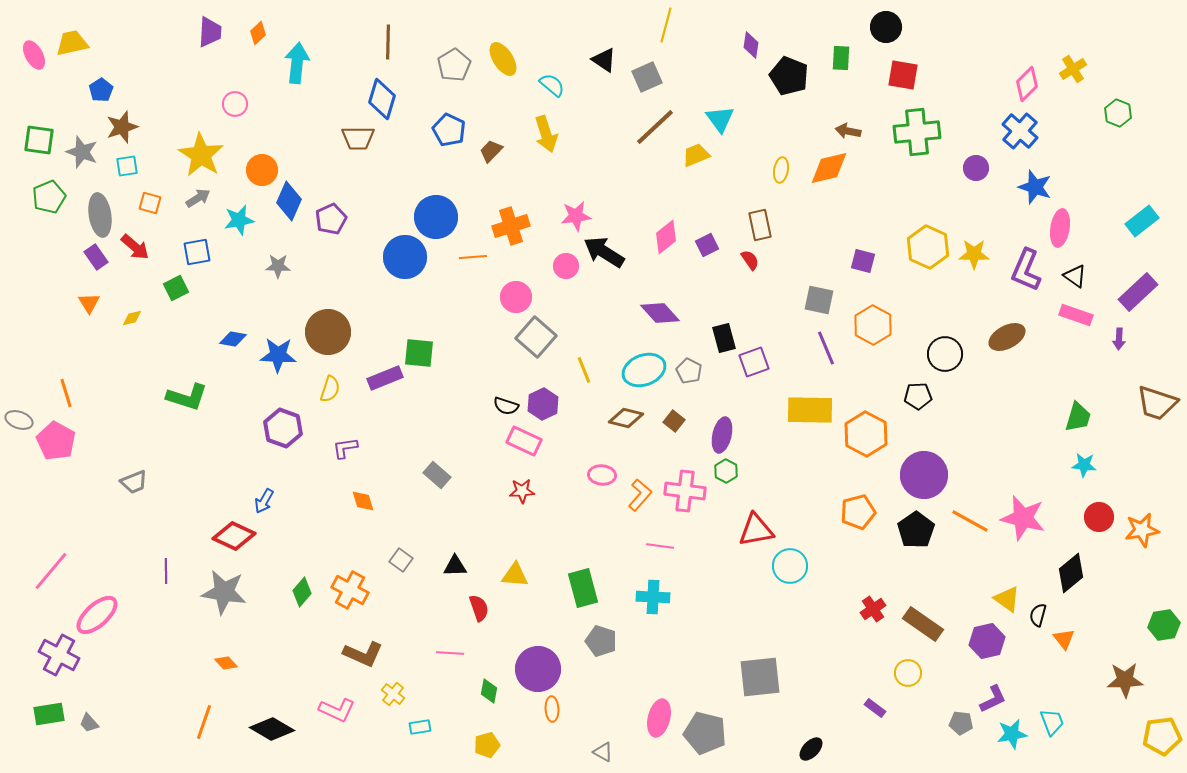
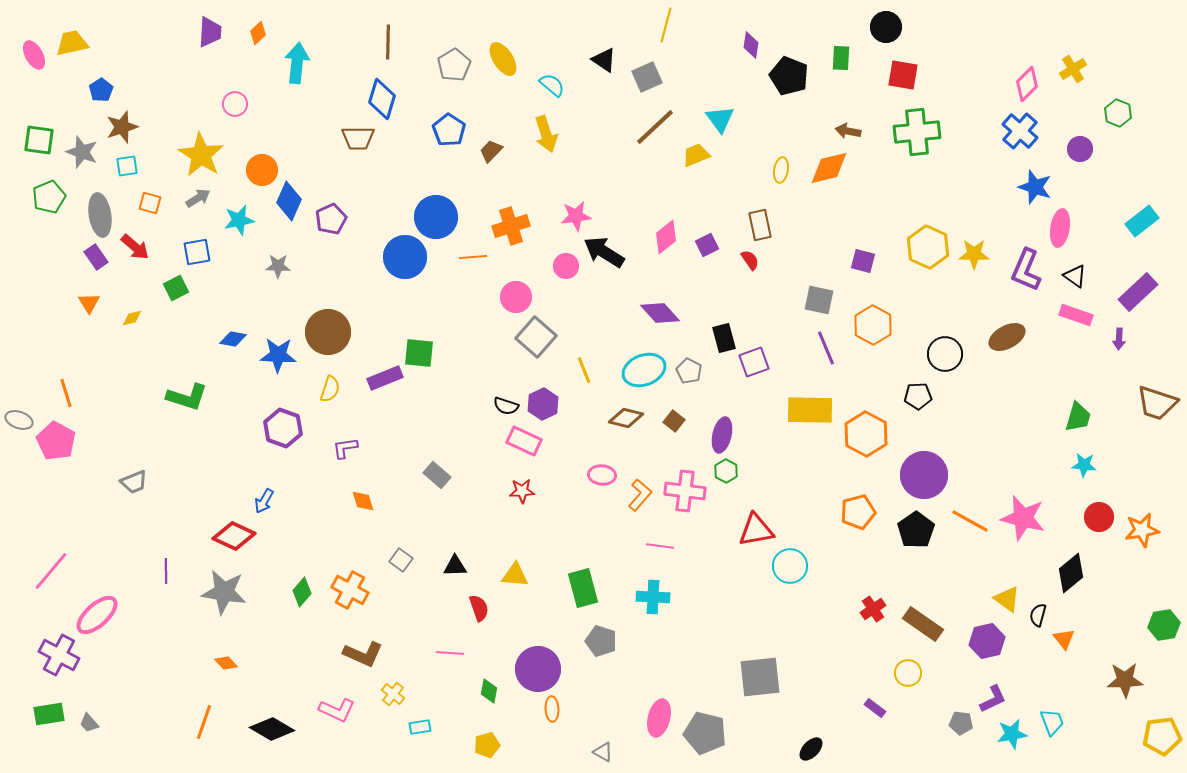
blue pentagon at (449, 130): rotated 8 degrees clockwise
purple circle at (976, 168): moved 104 px right, 19 px up
